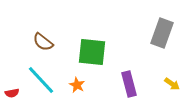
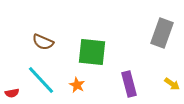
brown semicircle: rotated 15 degrees counterclockwise
